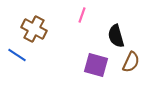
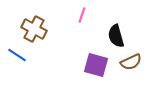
brown semicircle: rotated 40 degrees clockwise
